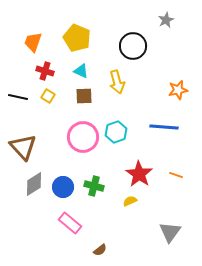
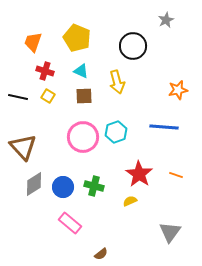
brown semicircle: moved 1 px right, 4 px down
